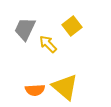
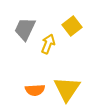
yellow arrow: rotated 66 degrees clockwise
yellow triangle: moved 2 px right, 2 px down; rotated 24 degrees clockwise
